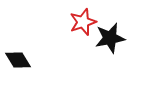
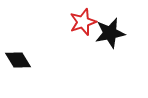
black star: moved 5 px up
